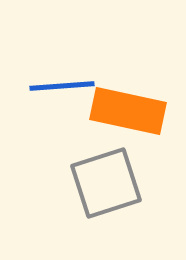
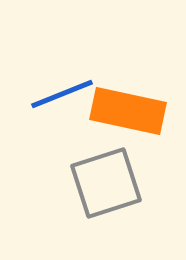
blue line: moved 8 px down; rotated 18 degrees counterclockwise
